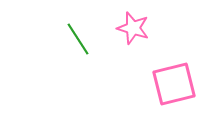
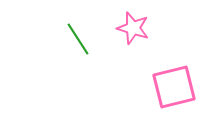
pink square: moved 3 px down
